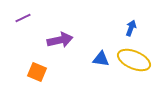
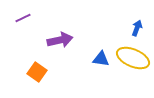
blue arrow: moved 6 px right
yellow ellipse: moved 1 px left, 2 px up
orange square: rotated 12 degrees clockwise
